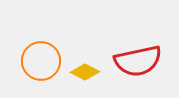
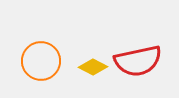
yellow diamond: moved 8 px right, 5 px up
